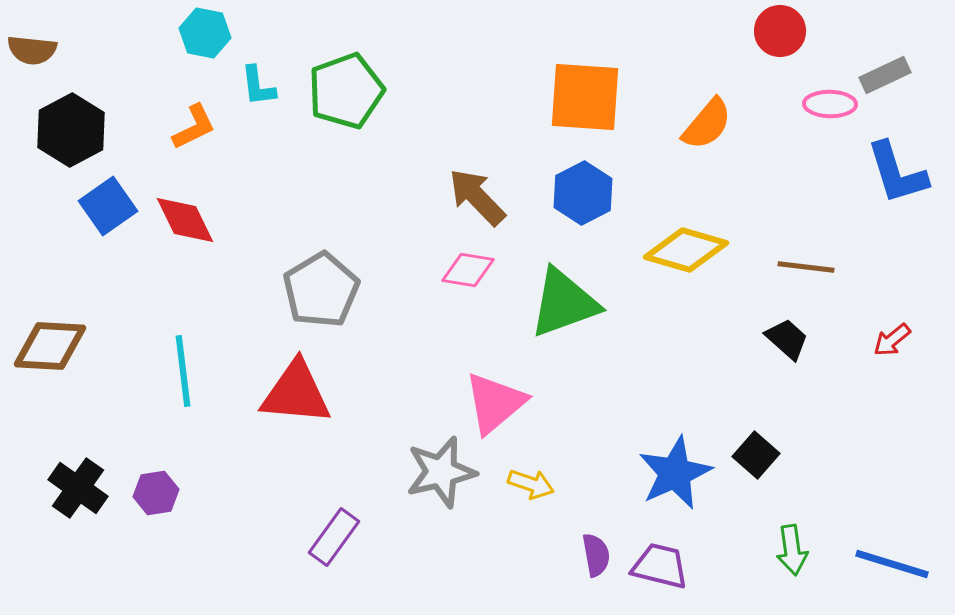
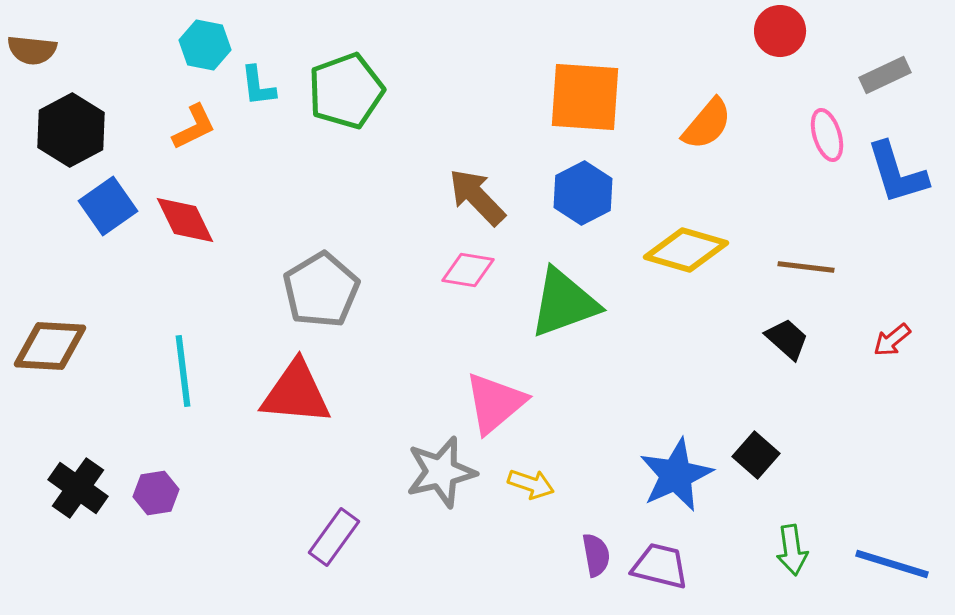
cyan hexagon: moved 12 px down
pink ellipse: moved 3 px left, 31 px down; rotated 72 degrees clockwise
blue star: moved 1 px right, 2 px down
